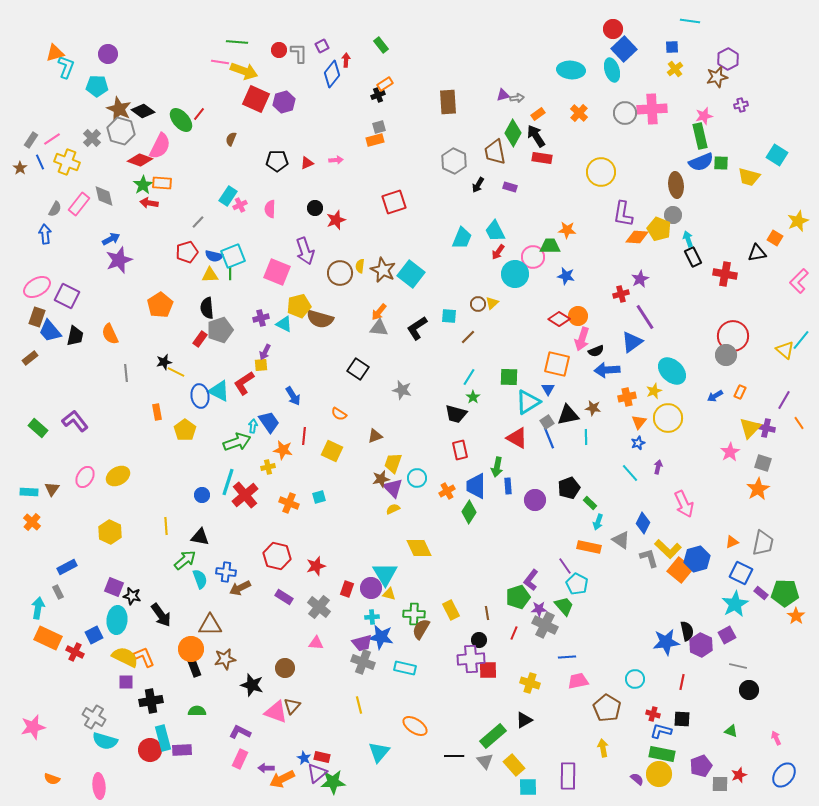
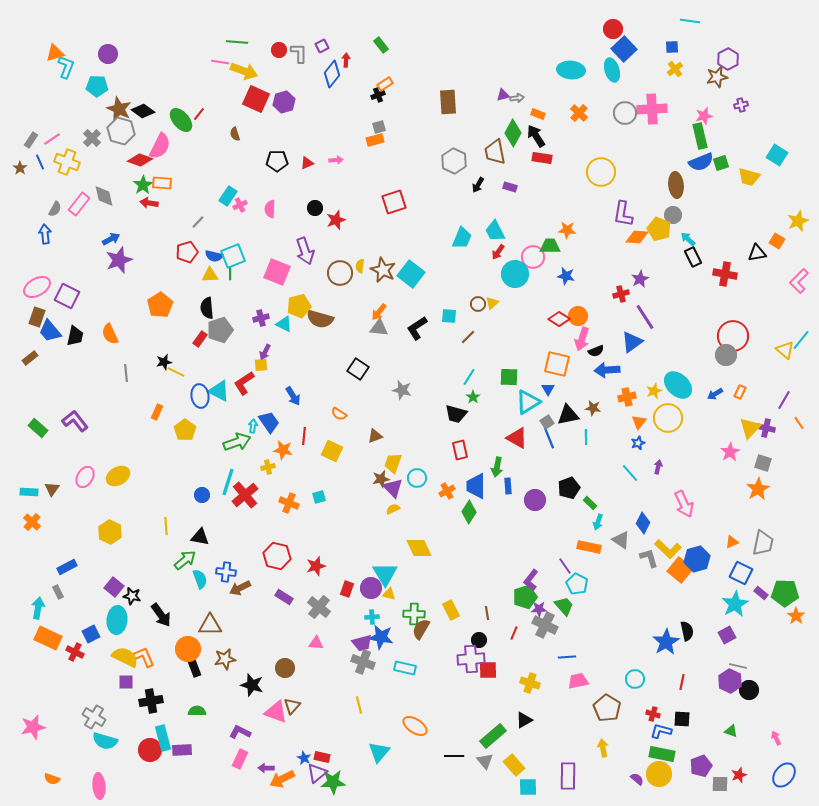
orange rectangle at (538, 114): rotated 56 degrees clockwise
brown semicircle at (231, 139): moved 4 px right, 5 px up; rotated 40 degrees counterclockwise
green square at (721, 163): rotated 21 degrees counterclockwise
orange square at (775, 238): moved 2 px right, 3 px down
cyan arrow at (688, 239): rotated 28 degrees counterclockwise
cyan ellipse at (672, 371): moved 6 px right, 14 px down
blue arrow at (715, 396): moved 2 px up
orange rectangle at (157, 412): rotated 35 degrees clockwise
purple square at (114, 587): rotated 18 degrees clockwise
green pentagon at (518, 597): moved 7 px right
blue square at (94, 635): moved 3 px left, 1 px up
blue star at (666, 642): rotated 24 degrees counterclockwise
purple hexagon at (701, 645): moved 29 px right, 36 px down
orange circle at (191, 649): moved 3 px left
